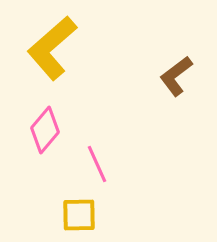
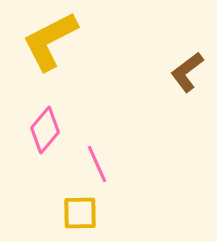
yellow L-shape: moved 2 px left, 7 px up; rotated 14 degrees clockwise
brown L-shape: moved 11 px right, 4 px up
yellow square: moved 1 px right, 2 px up
